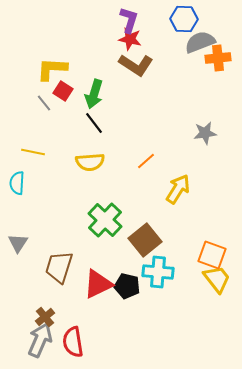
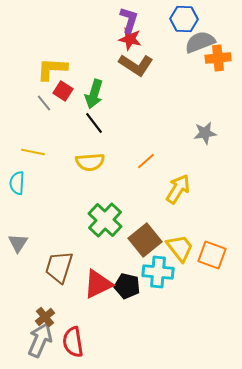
yellow trapezoid: moved 37 px left, 31 px up
